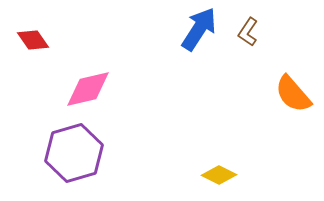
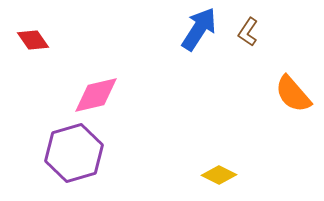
pink diamond: moved 8 px right, 6 px down
